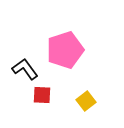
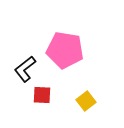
pink pentagon: rotated 27 degrees clockwise
black L-shape: rotated 92 degrees counterclockwise
